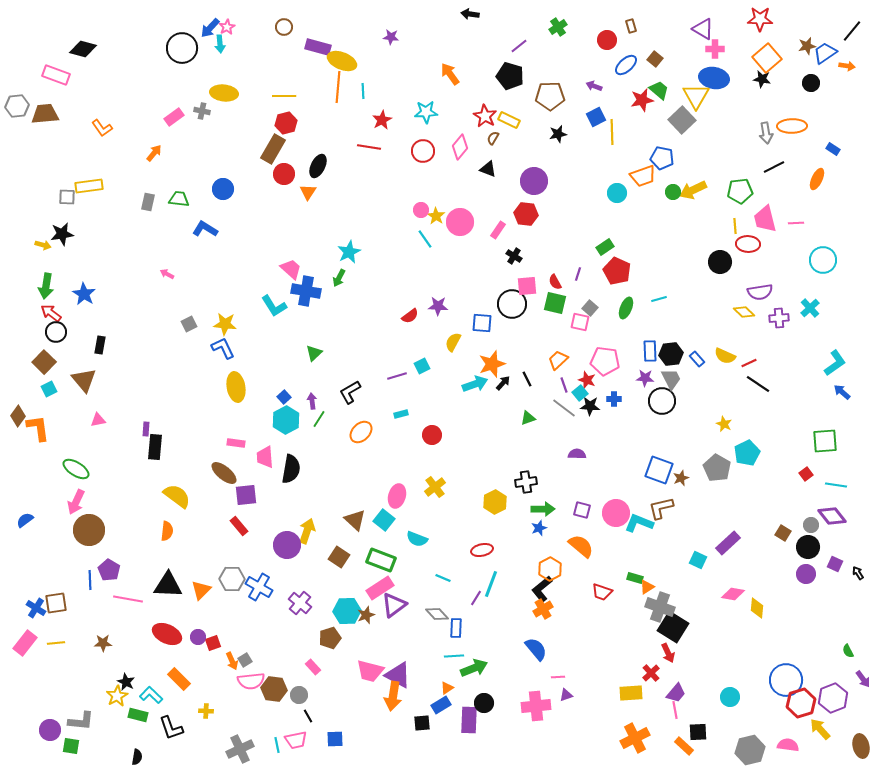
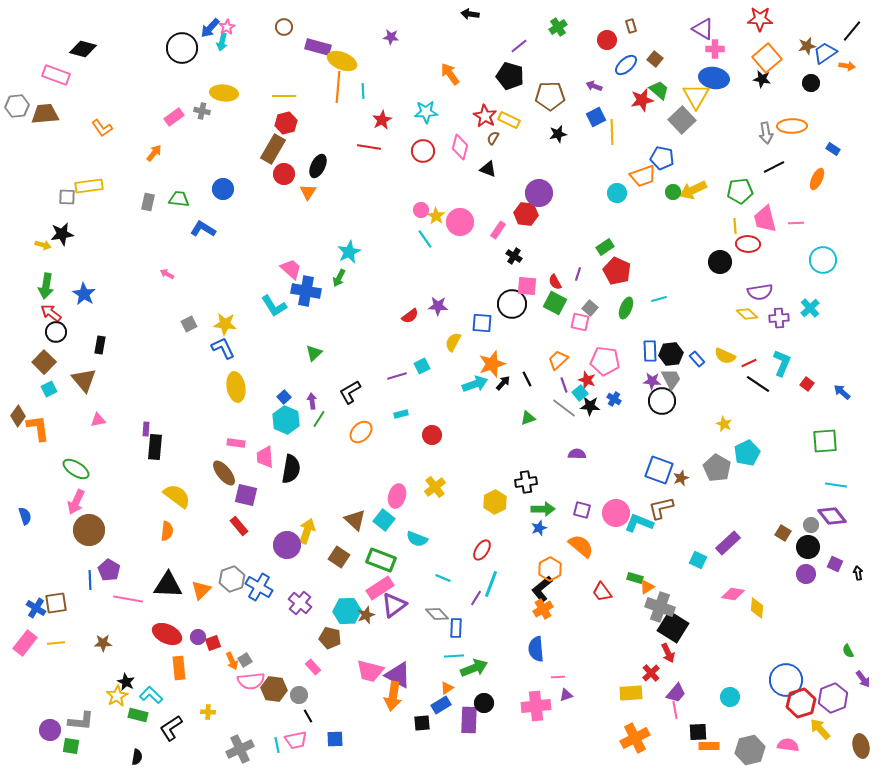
cyan arrow at (220, 44): moved 2 px right, 2 px up; rotated 18 degrees clockwise
pink diamond at (460, 147): rotated 25 degrees counterclockwise
purple circle at (534, 181): moved 5 px right, 12 px down
blue L-shape at (205, 229): moved 2 px left
pink square at (527, 286): rotated 10 degrees clockwise
green square at (555, 303): rotated 15 degrees clockwise
yellow diamond at (744, 312): moved 3 px right, 2 px down
cyan L-shape at (835, 363): moved 53 px left; rotated 32 degrees counterclockwise
purple star at (645, 378): moved 7 px right, 3 px down
blue cross at (614, 399): rotated 32 degrees clockwise
cyan hexagon at (286, 420): rotated 8 degrees counterclockwise
brown ellipse at (224, 473): rotated 12 degrees clockwise
red square at (806, 474): moved 1 px right, 90 px up; rotated 16 degrees counterclockwise
purple square at (246, 495): rotated 20 degrees clockwise
blue semicircle at (25, 520): moved 4 px up; rotated 108 degrees clockwise
red ellipse at (482, 550): rotated 45 degrees counterclockwise
black arrow at (858, 573): rotated 24 degrees clockwise
gray hexagon at (232, 579): rotated 20 degrees counterclockwise
red trapezoid at (602, 592): rotated 35 degrees clockwise
brown pentagon at (330, 638): rotated 30 degrees clockwise
blue semicircle at (536, 649): rotated 145 degrees counterclockwise
orange rectangle at (179, 679): moved 11 px up; rotated 40 degrees clockwise
yellow cross at (206, 711): moved 2 px right, 1 px down
black L-shape at (171, 728): rotated 76 degrees clockwise
orange rectangle at (684, 746): moved 25 px right; rotated 42 degrees counterclockwise
